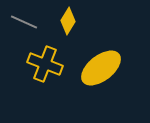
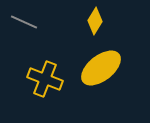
yellow diamond: moved 27 px right
yellow cross: moved 15 px down
